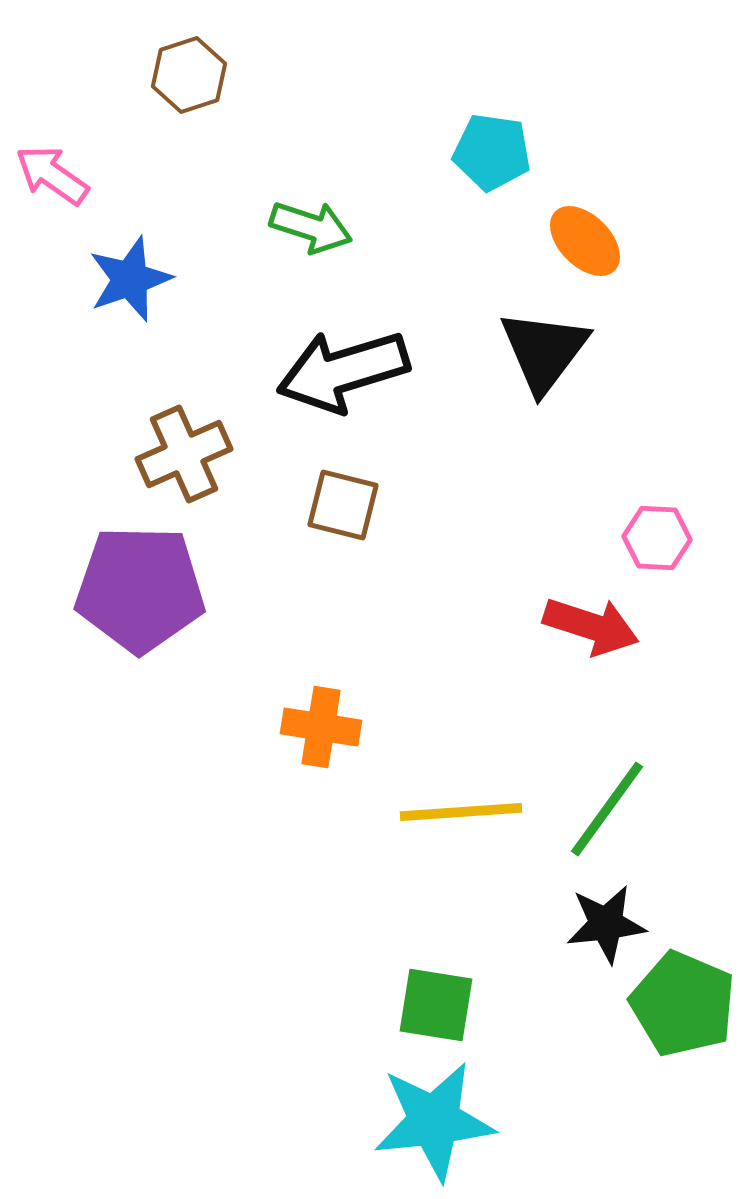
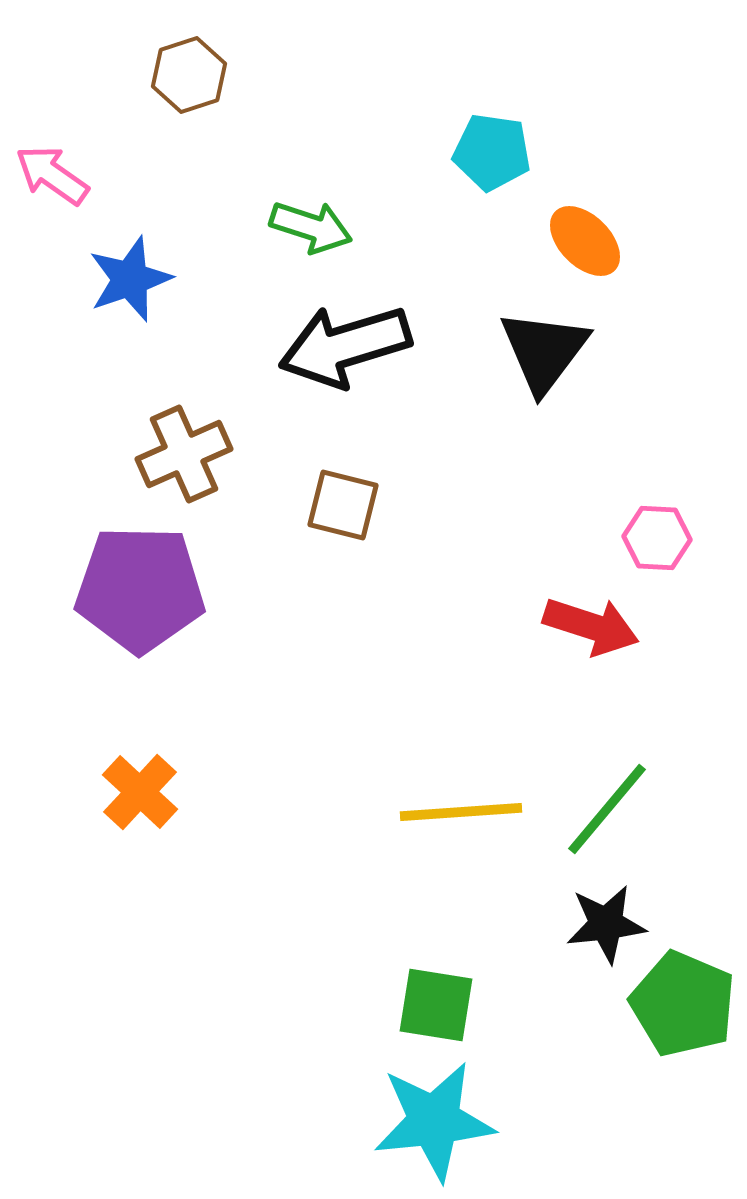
black arrow: moved 2 px right, 25 px up
orange cross: moved 181 px left, 65 px down; rotated 34 degrees clockwise
green line: rotated 4 degrees clockwise
